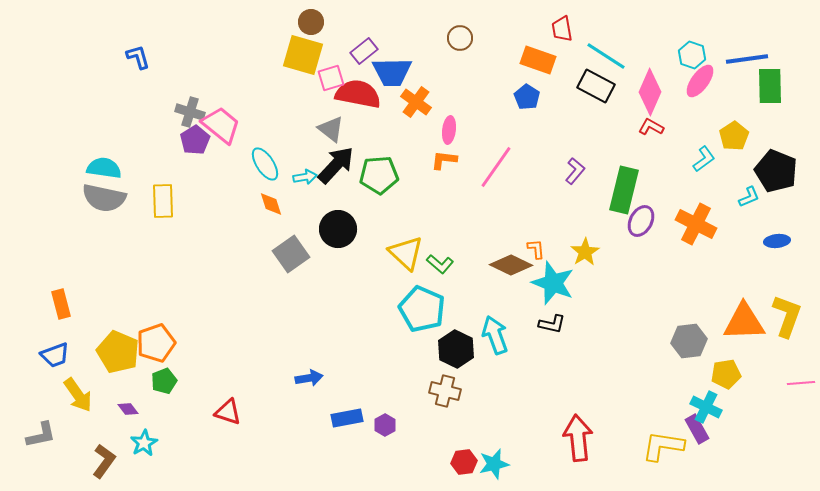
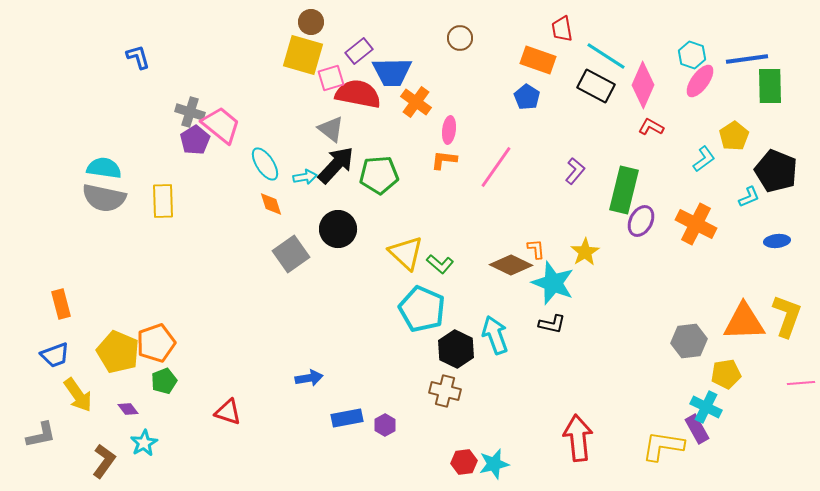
purple rectangle at (364, 51): moved 5 px left
pink diamond at (650, 92): moved 7 px left, 7 px up
